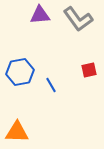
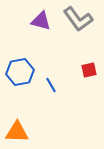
purple triangle: moved 1 px right, 6 px down; rotated 20 degrees clockwise
